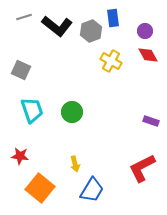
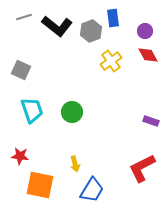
yellow cross: rotated 25 degrees clockwise
orange square: moved 3 px up; rotated 28 degrees counterclockwise
